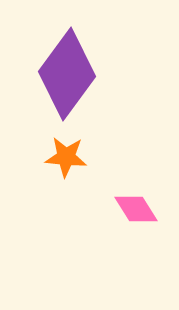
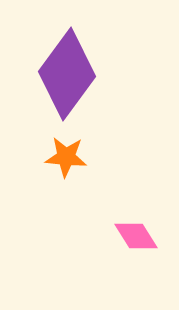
pink diamond: moved 27 px down
